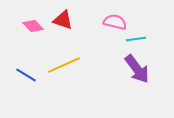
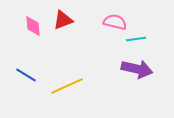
red triangle: rotated 40 degrees counterclockwise
pink diamond: rotated 40 degrees clockwise
yellow line: moved 3 px right, 21 px down
purple arrow: rotated 40 degrees counterclockwise
